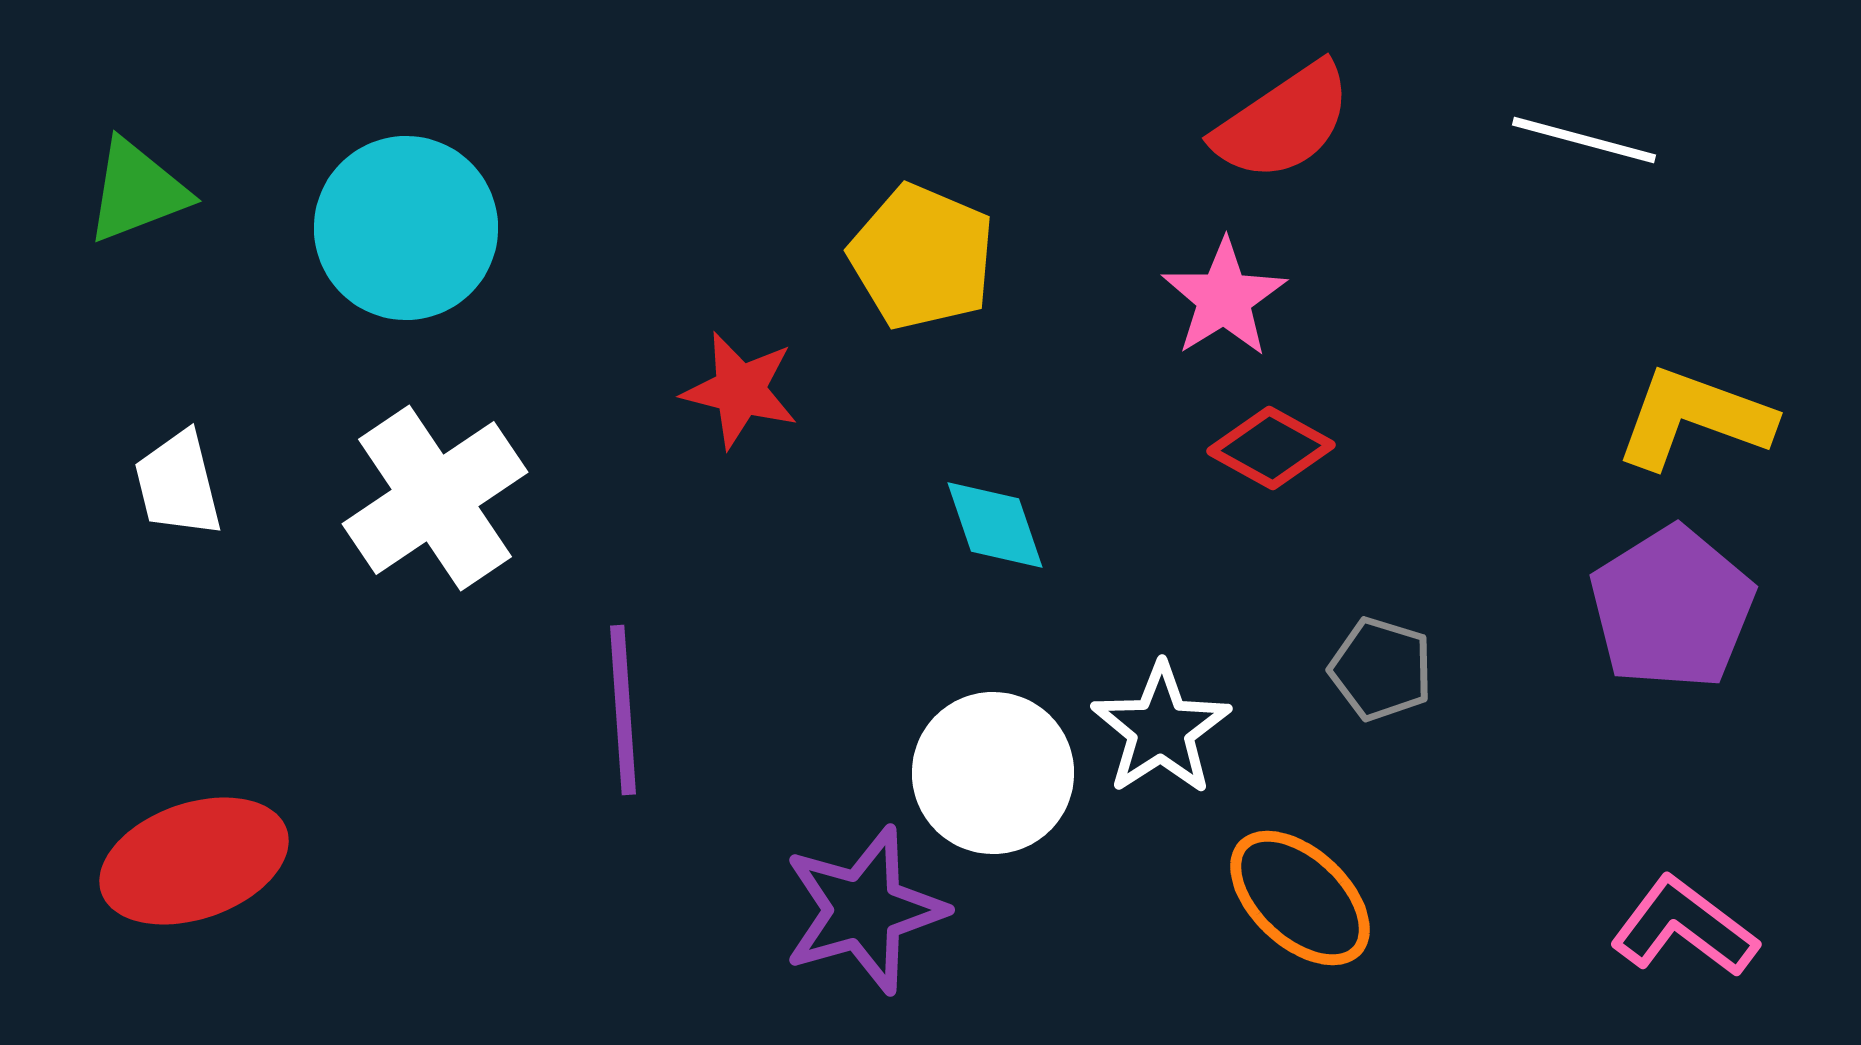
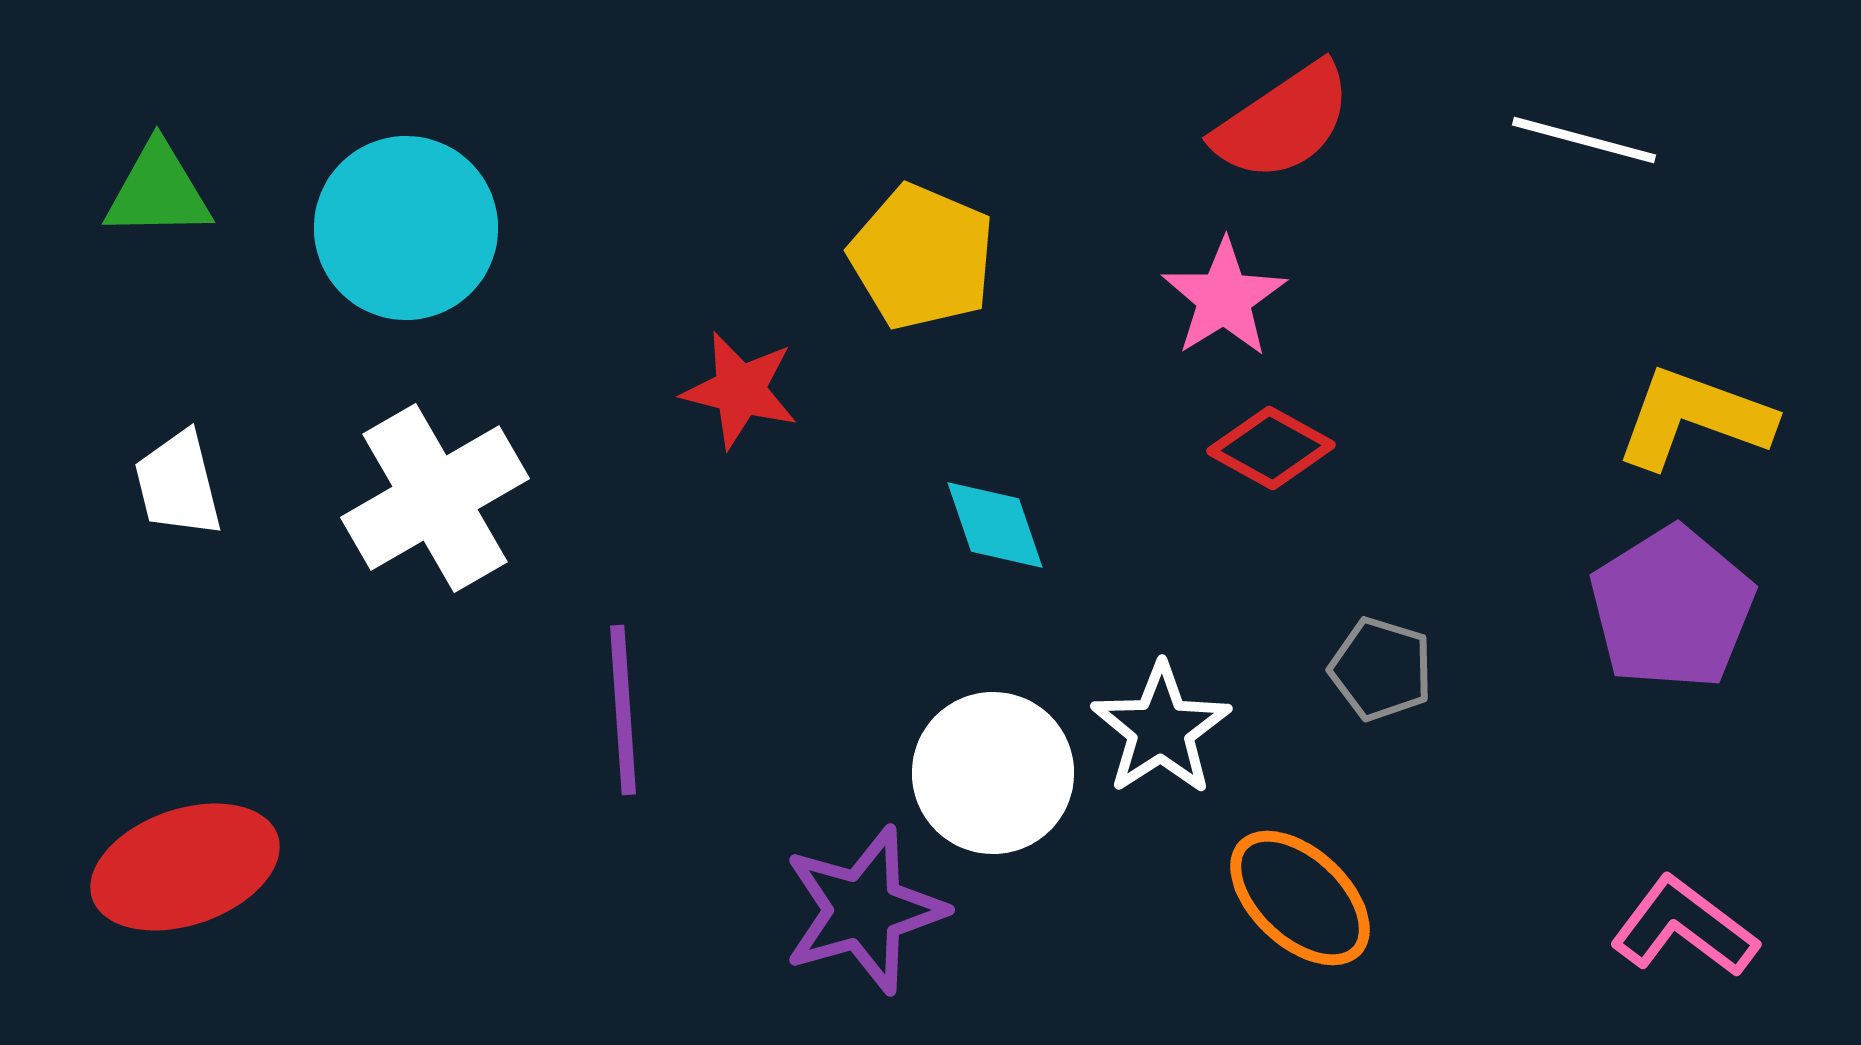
green triangle: moved 21 px right; rotated 20 degrees clockwise
white cross: rotated 4 degrees clockwise
red ellipse: moved 9 px left, 6 px down
